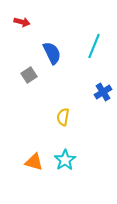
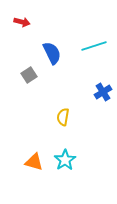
cyan line: rotated 50 degrees clockwise
